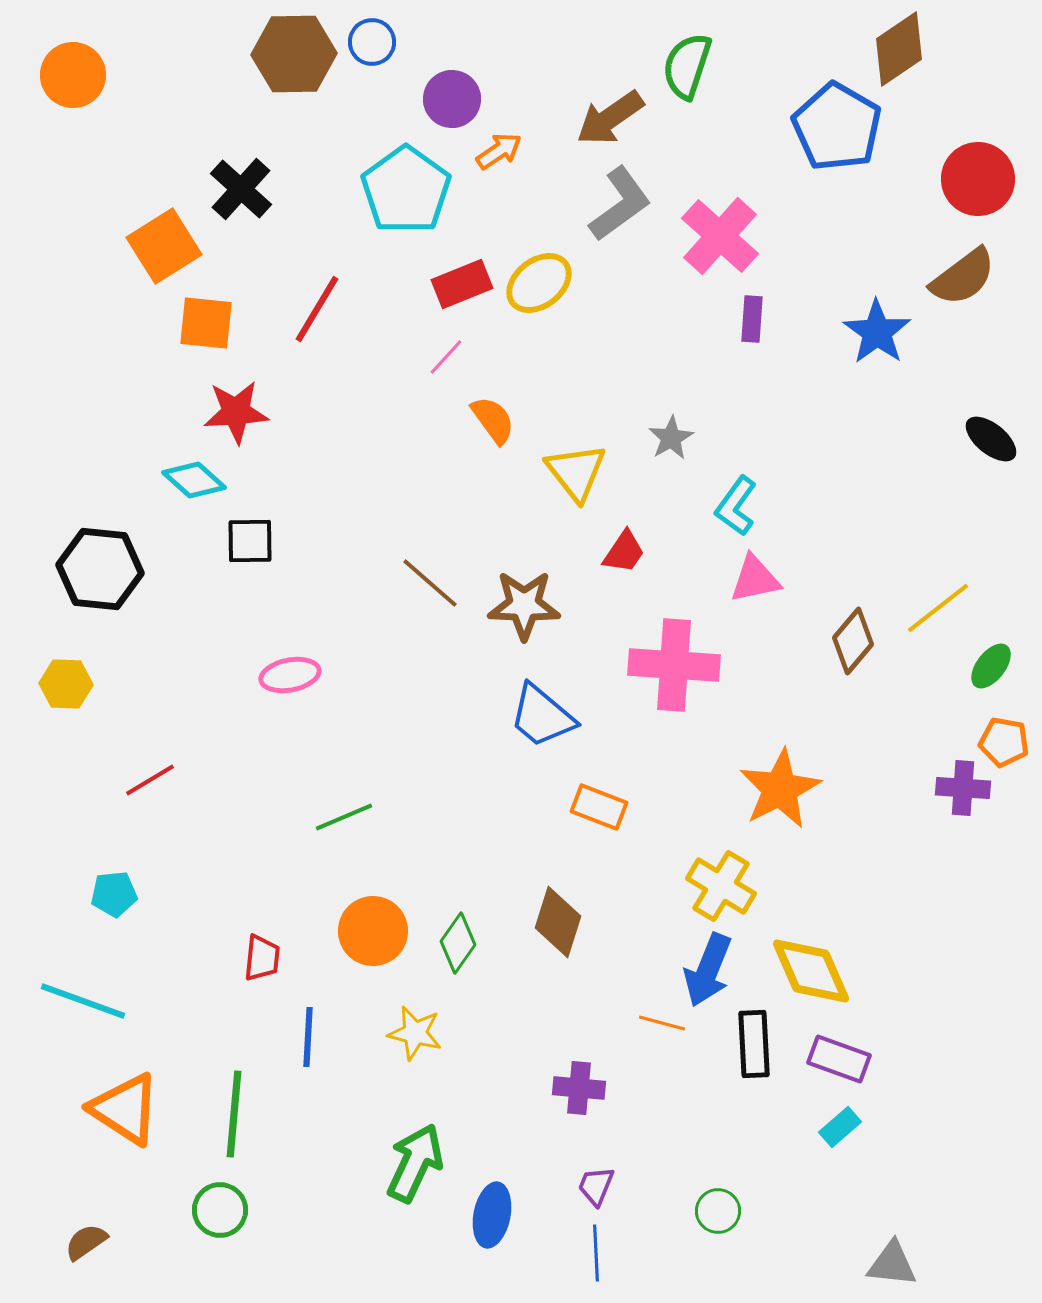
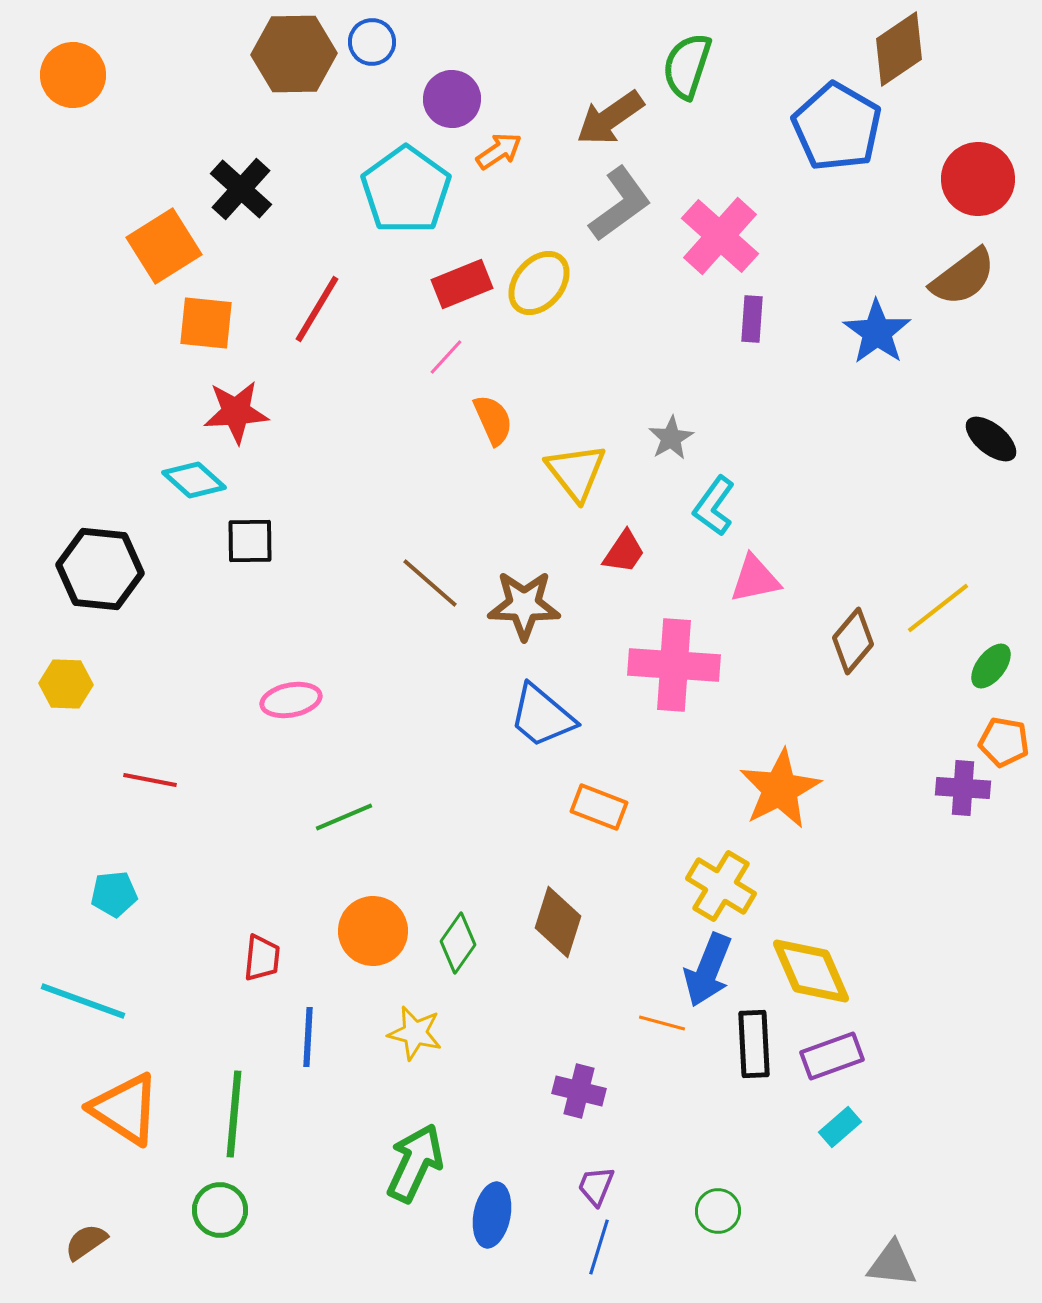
yellow ellipse at (539, 283): rotated 12 degrees counterclockwise
orange semicircle at (493, 420): rotated 12 degrees clockwise
cyan L-shape at (736, 506): moved 22 px left
pink ellipse at (290, 675): moved 1 px right, 25 px down
red line at (150, 780): rotated 42 degrees clockwise
purple rectangle at (839, 1059): moved 7 px left, 3 px up; rotated 40 degrees counterclockwise
purple cross at (579, 1088): moved 3 px down; rotated 9 degrees clockwise
blue line at (596, 1253): moved 3 px right, 6 px up; rotated 20 degrees clockwise
